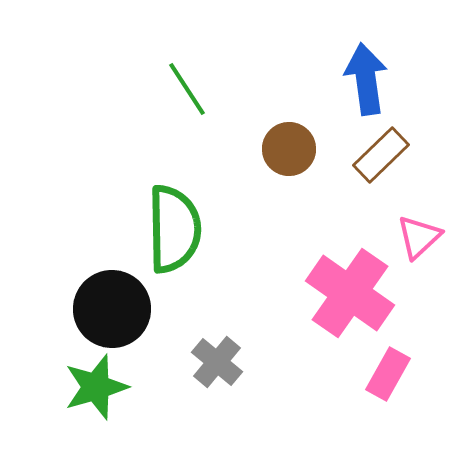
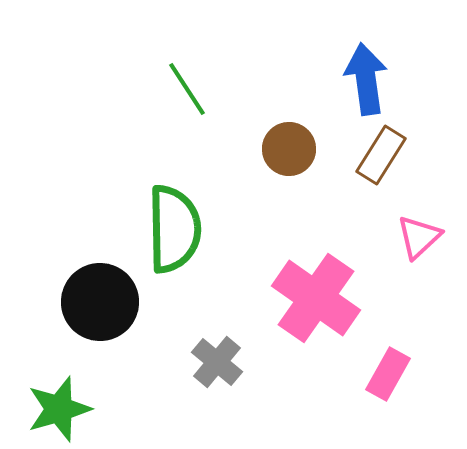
brown rectangle: rotated 14 degrees counterclockwise
pink cross: moved 34 px left, 5 px down
black circle: moved 12 px left, 7 px up
green star: moved 37 px left, 22 px down
